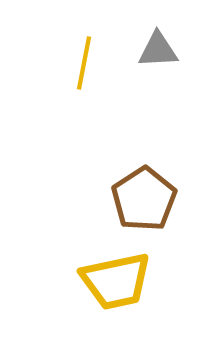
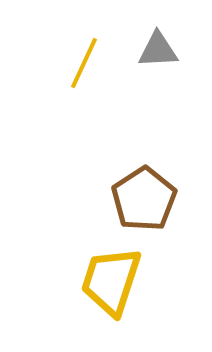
yellow line: rotated 14 degrees clockwise
yellow trapezoid: moved 5 px left; rotated 120 degrees clockwise
